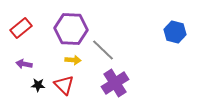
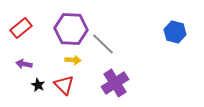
gray line: moved 6 px up
black star: rotated 24 degrees clockwise
